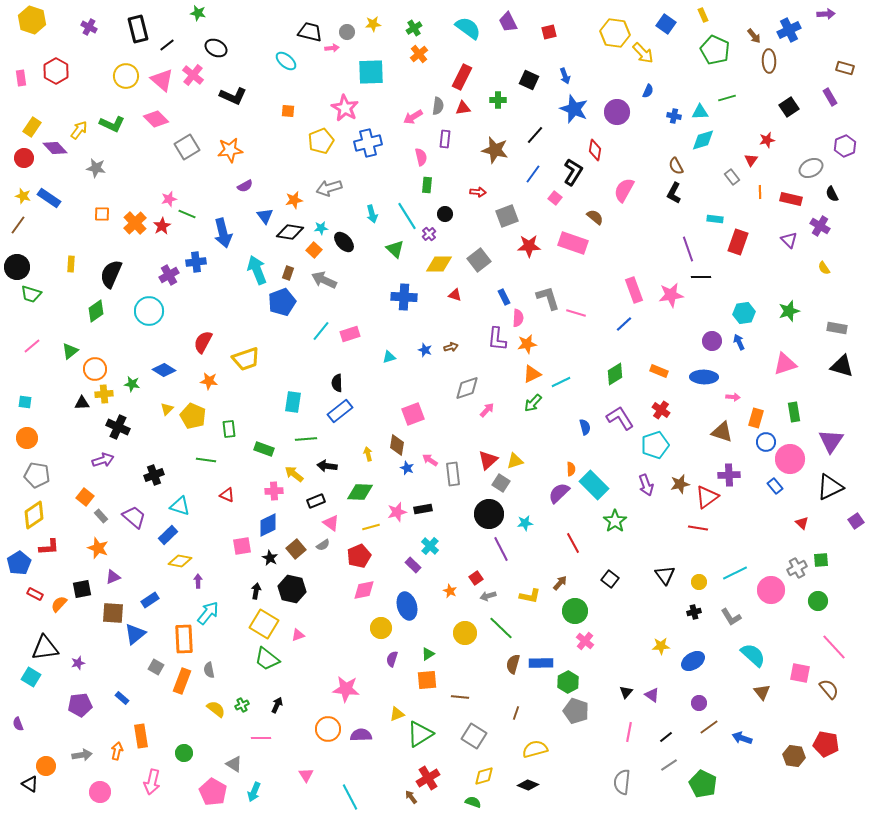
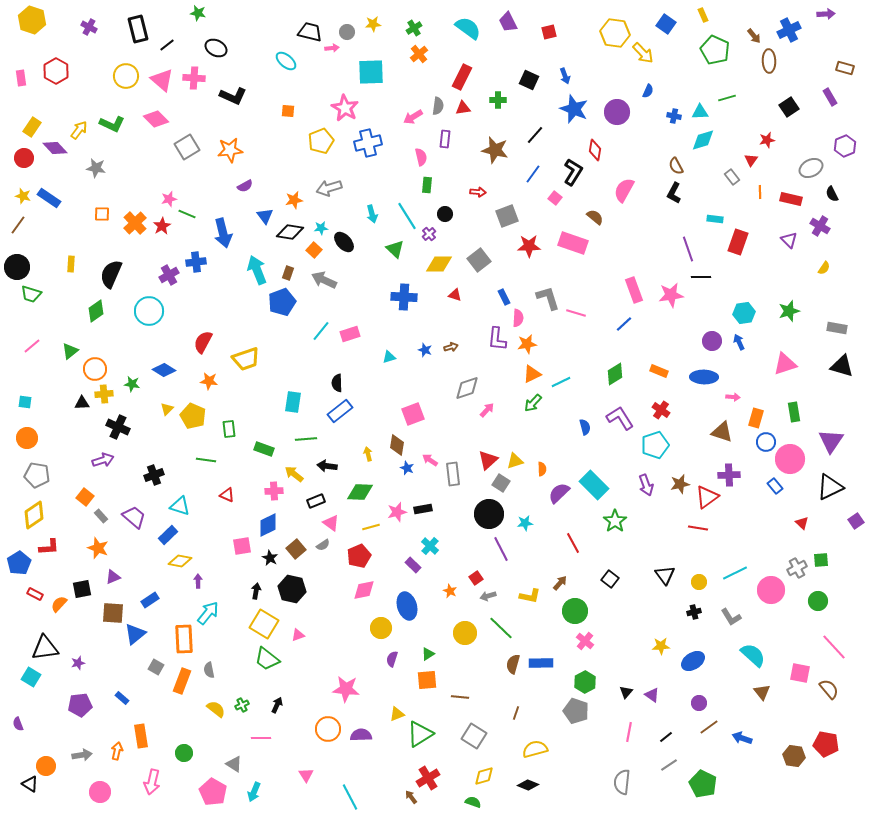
pink cross at (193, 75): moved 1 px right, 3 px down; rotated 35 degrees counterclockwise
yellow semicircle at (824, 268): rotated 112 degrees counterclockwise
orange semicircle at (571, 469): moved 29 px left
green hexagon at (568, 682): moved 17 px right
